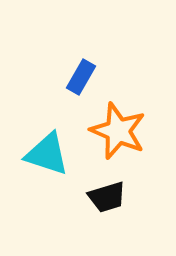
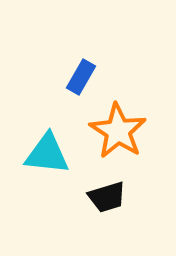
orange star: rotated 10 degrees clockwise
cyan triangle: rotated 12 degrees counterclockwise
